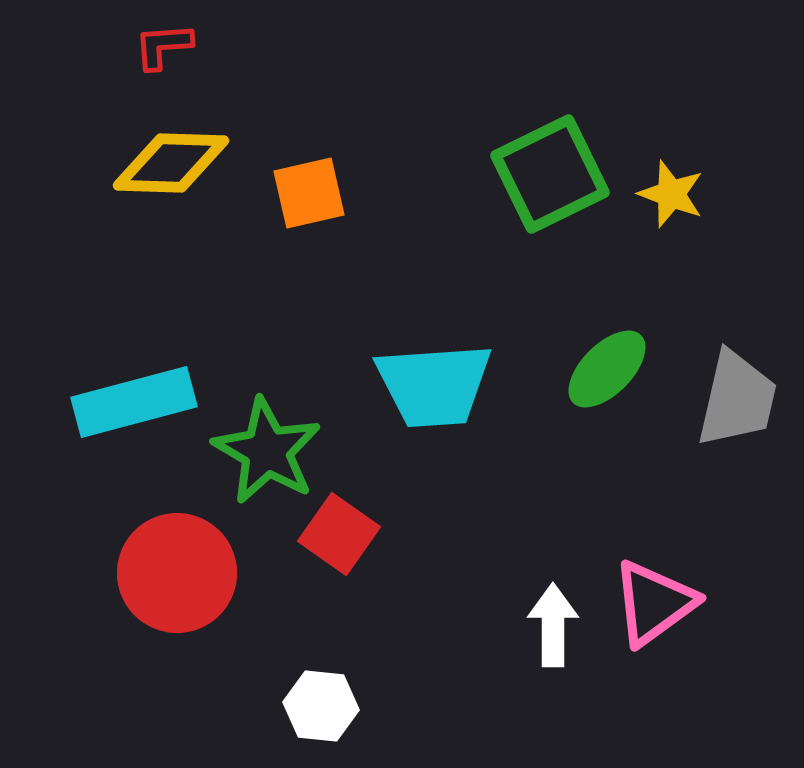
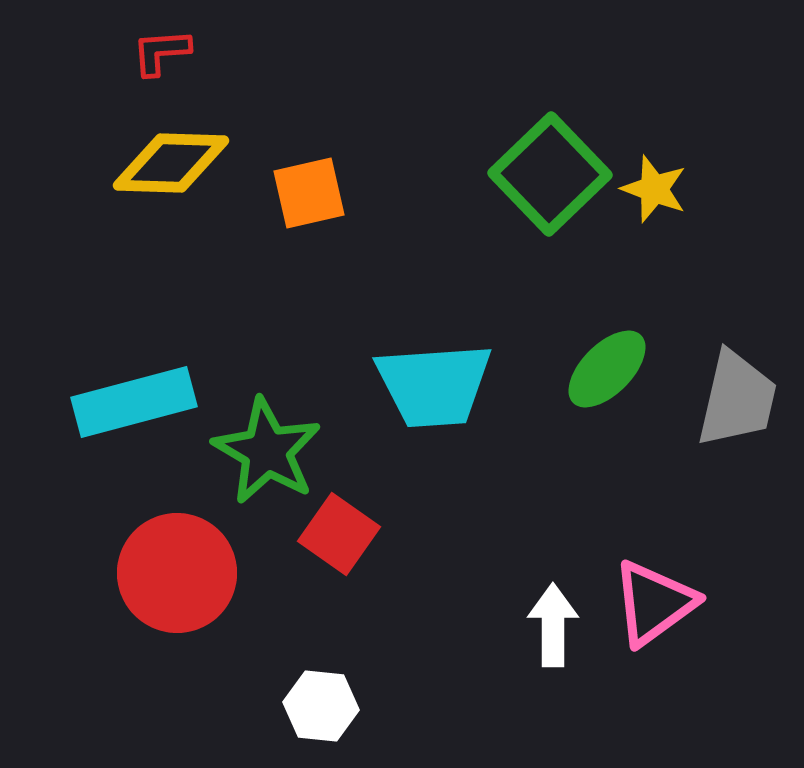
red L-shape: moved 2 px left, 6 px down
green square: rotated 18 degrees counterclockwise
yellow star: moved 17 px left, 5 px up
